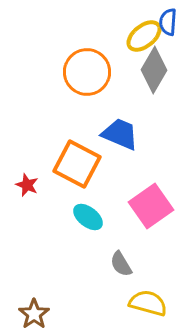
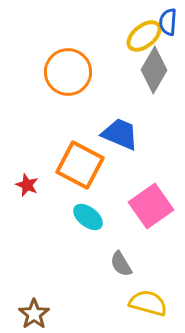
orange circle: moved 19 px left
orange square: moved 3 px right, 1 px down
